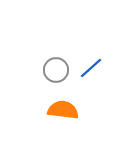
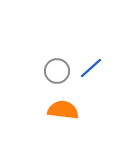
gray circle: moved 1 px right, 1 px down
